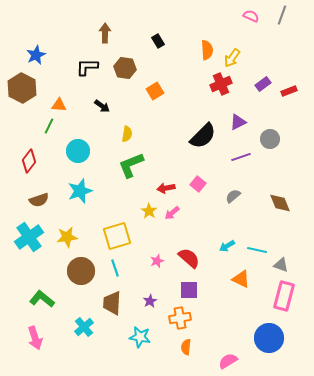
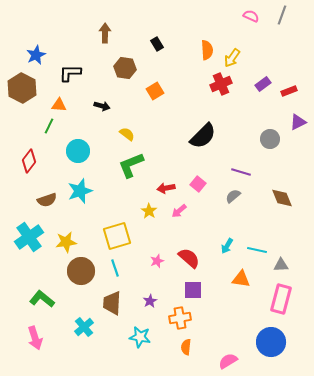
black rectangle at (158, 41): moved 1 px left, 3 px down
black L-shape at (87, 67): moved 17 px left, 6 px down
black arrow at (102, 106): rotated 21 degrees counterclockwise
purple triangle at (238, 122): moved 60 px right
yellow semicircle at (127, 134): rotated 63 degrees counterclockwise
purple line at (241, 157): moved 15 px down; rotated 36 degrees clockwise
brown semicircle at (39, 200): moved 8 px right
brown diamond at (280, 203): moved 2 px right, 5 px up
pink arrow at (172, 213): moved 7 px right, 2 px up
yellow star at (67, 237): moved 1 px left, 5 px down
cyan arrow at (227, 246): rotated 28 degrees counterclockwise
gray triangle at (281, 265): rotated 21 degrees counterclockwise
orange triangle at (241, 279): rotated 18 degrees counterclockwise
purple square at (189, 290): moved 4 px right
pink rectangle at (284, 296): moved 3 px left, 3 px down
blue circle at (269, 338): moved 2 px right, 4 px down
